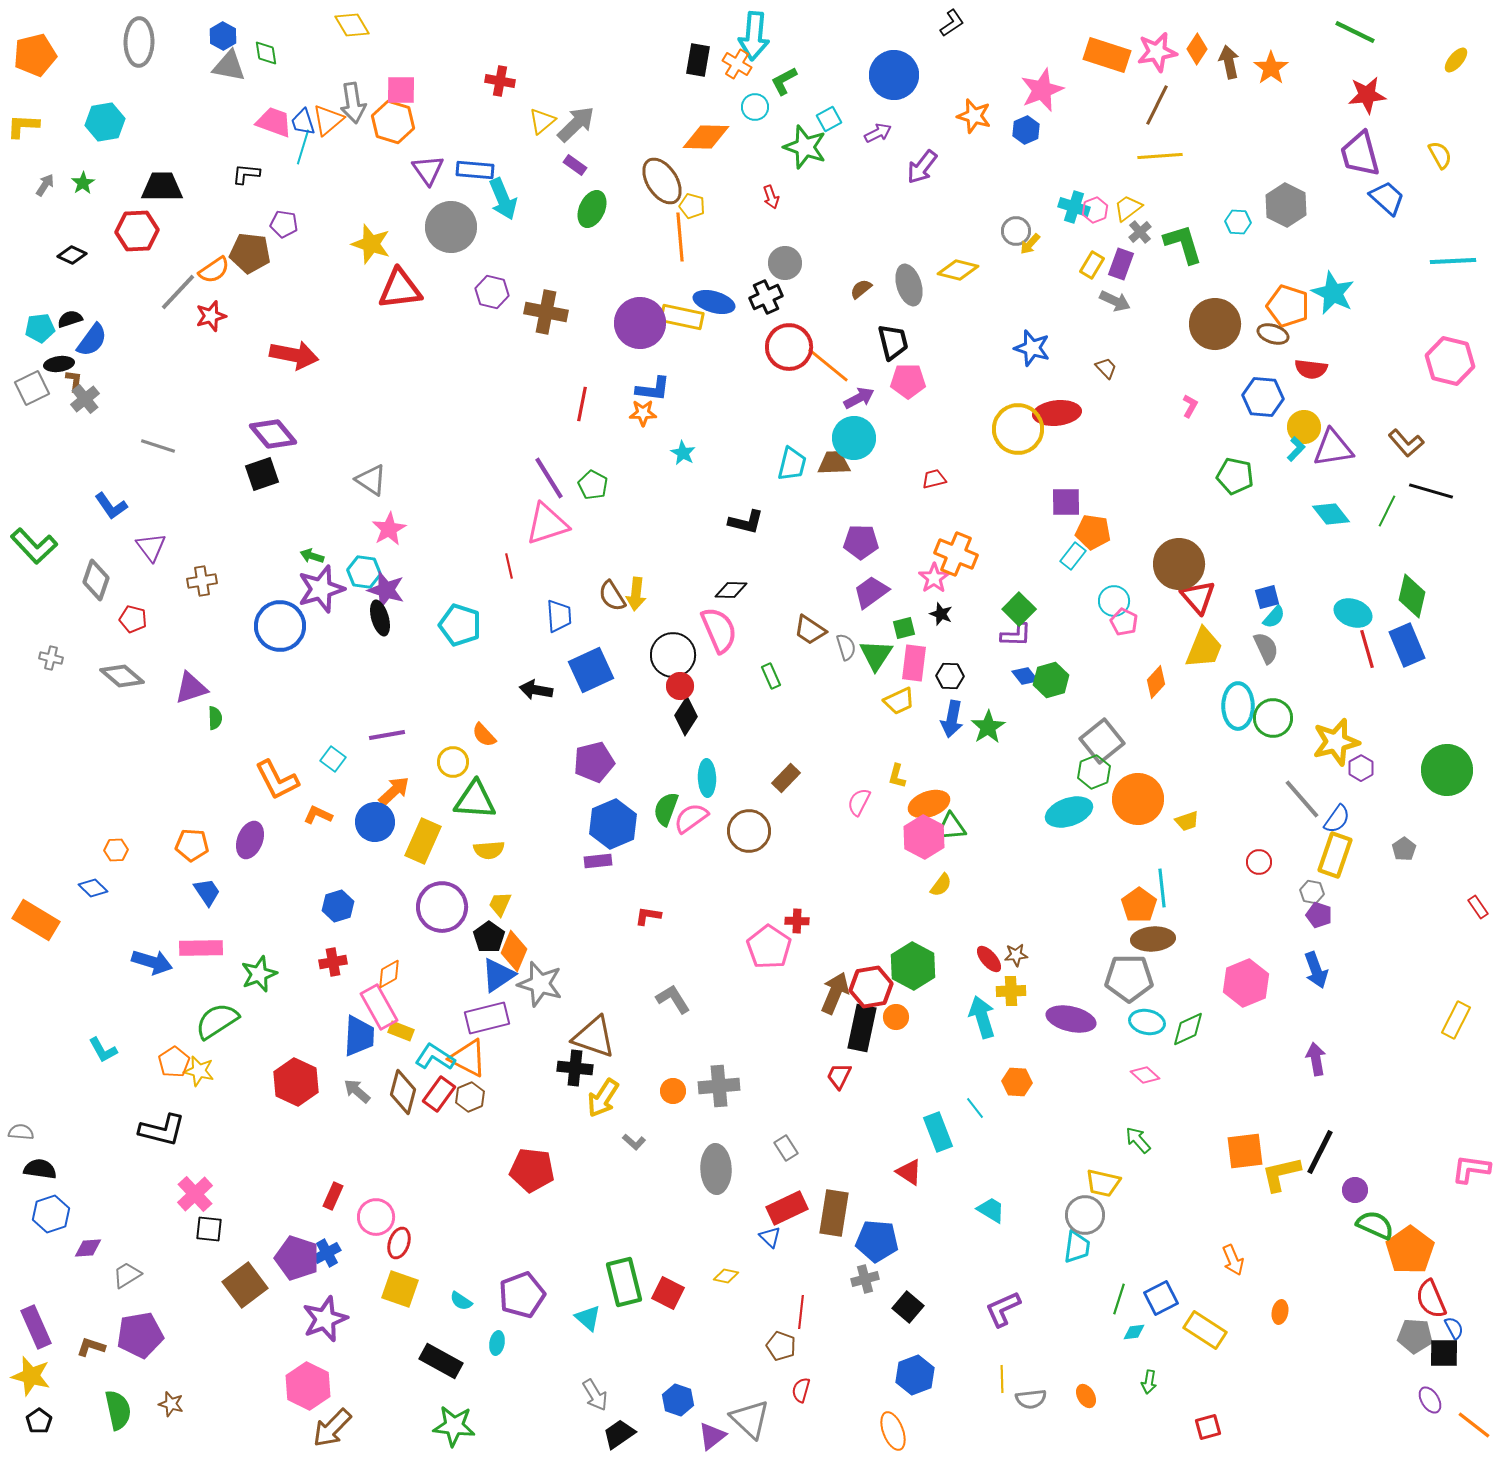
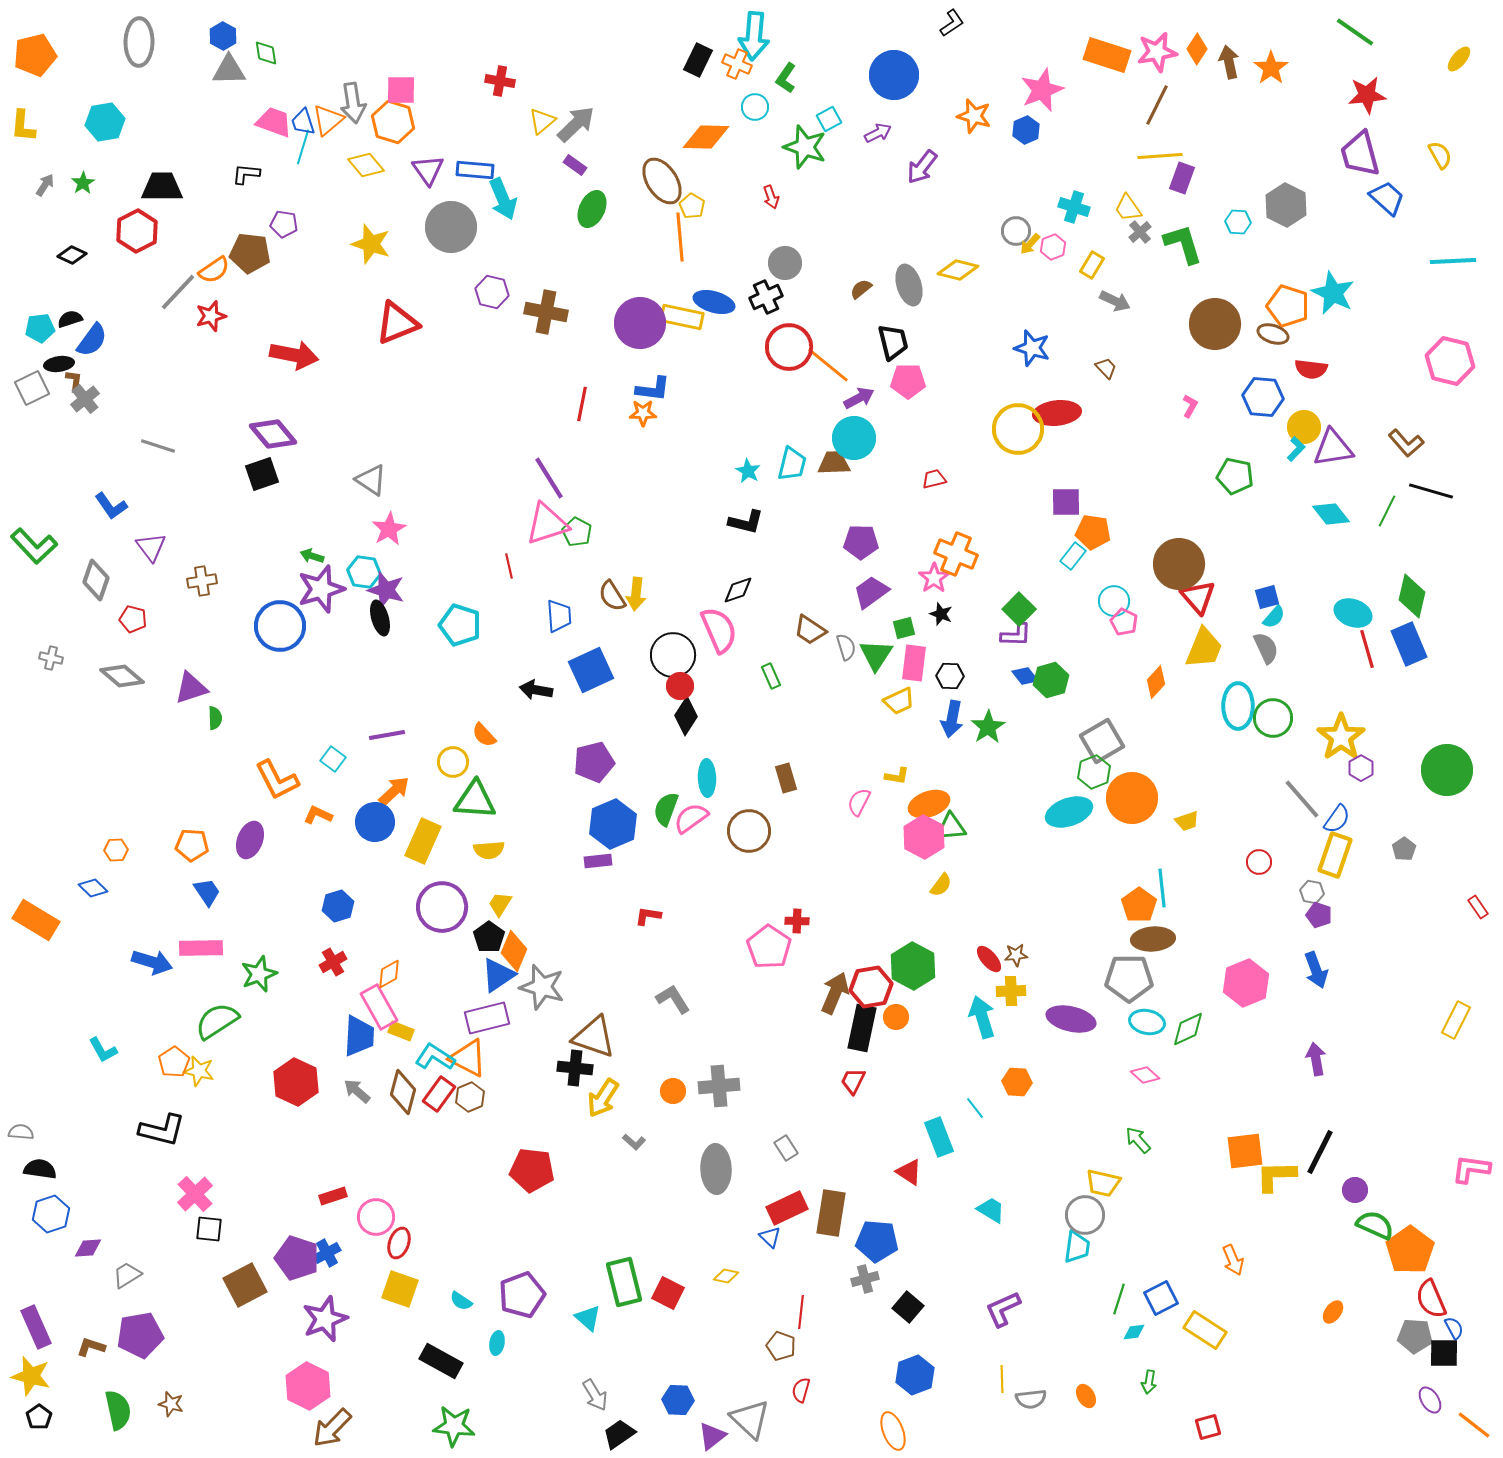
yellow diamond at (352, 25): moved 14 px right, 140 px down; rotated 9 degrees counterclockwise
green line at (1355, 32): rotated 9 degrees clockwise
black rectangle at (698, 60): rotated 16 degrees clockwise
yellow ellipse at (1456, 60): moved 3 px right, 1 px up
orange cross at (737, 64): rotated 8 degrees counterclockwise
gray triangle at (229, 66): moved 4 px down; rotated 12 degrees counterclockwise
green L-shape at (784, 81): moved 2 px right, 3 px up; rotated 28 degrees counterclockwise
yellow L-shape at (23, 126): rotated 88 degrees counterclockwise
yellow pentagon at (692, 206): rotated 15 degrees clockwise
yellow trapezoid at (1128, 208): rotated 88 degrees counterclockwise
pink hexagon at (1095, 210): moved 42 px left, 37 px down
red hexagon at (137, 231): rotated 24 degrees counterclockwise
purple rectangle at (1121, 264): moved 61 px right, 86 px up
red triangle at (400, 289): moved 3 px left, 34 px down; rotated 15 degrees counterclockwise
cyan star at (683, 453): moved 65 px right, 18 px down
green pentagon at (593, 485): moved 16 px left, 47 px down
black diamond at (731, 590): moved 7 px right; rotated 20 degrees counterclockwise
blue rectangle at (1407, 645): moved 2 px right, 1 px up
gray square at (1102, 741): rotated 9 degrees clockwise
yellow star at (1336, 742): moved 5 px right, 5 px up; rotated 21 degrees counterclockwise
yellow L-shape at (897, 776): rotated 95 degrees counterclockwise
brown rectangle at (786, 778): rotated 60 degrees counterclockwise
orange circle at (1138, 799): moved 6 px left, 1 px up
yellow trapezoid at (500, 904): rotated 8 degrees clockwise
red cross at (333, 962): rotated 20 degrees counterclockwise
gray star at (540, 984): moved 2 px right, 3 px down
red trapezoid at (839, 1076): moved 14 px right, 5 px down
cyan rectangle at (938, 1132): moved 1 px right, 5 px down
yellow L-shape at (1281, 1174): moved 5 px left, 2 px down; rotated 12 degrees clockwise
red rectangle at (333, 1196): rotated 48 degrees clockwise
brown rectangle at (834, 1213): moved 3 px left
brown square at (245, 1285): rotated 9 degrees clockwise
orange ellipse at (1280, 1312): moved 53 px right; rotated 25 degrees clockwise
blue hexagon at (678, 1400): rotated 16 degrees counterclockwise
black pentagon at (39, 1421): moved 4 px up
